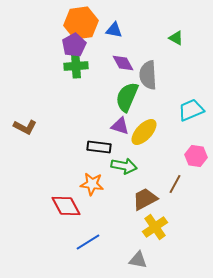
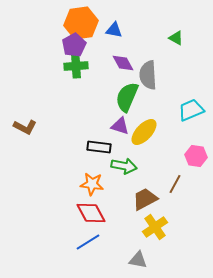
red diamond: moved 25 px right, 7 px down
